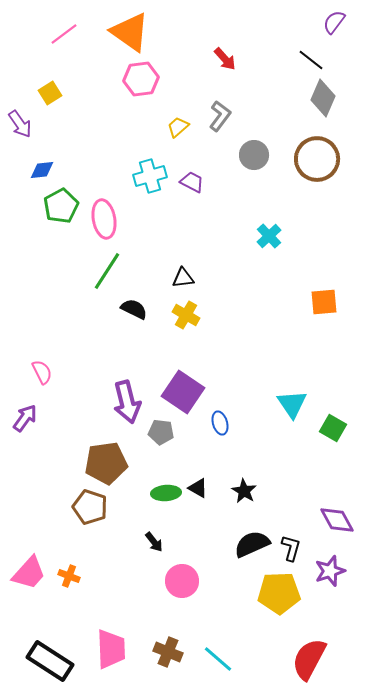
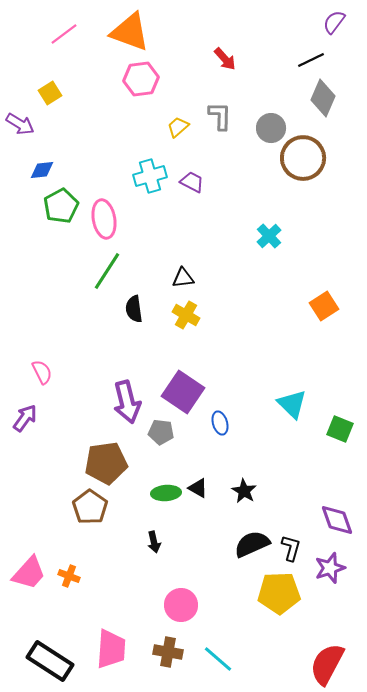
orange triangle at (130, 32): rotated 15 degrees counterclockwise
black line at (311, 60): rotated 64 degrees counterclockwise
gray L-shape at (220, 116): rotated 36 degrees counterclockwise
purple arrow at (20, 124): rotated 24 degrees counterclockwise
gray circle at (254, 155): moved 17 px right, 27 px up
brown circle at (317, 159): moved 14 px left, 1 px up
orange square at (324, 302): moved 4 px down; rotated 28 degrees counterclockwise
black semicircle at (134, 309): rotated 124 degrees counterclockwise
cyan triangle at (292, 404): rotated 12 degrees counterclockwise
green square at (333, 428): moved 7 px right, 1 px down; rotated 8 degrees counterclockwise
brown pentagon at (90, 507): rotated 16 degrees clockwise
purple diamond at (337, 520): rotated 9 degrees clockwise
black arrow at (154, 542): rotated 25 degrees clockwise
purple star at (330, 571): moved 3 px up
pink circle at (182, 581): moved 1 px left, 24 px down
pink trapezoid at (111, 649): rotated 6 degrees clockwise
brown cross at (168, 652): rotated 12 degrees counterclockwise
red semicircle at (309, 659): moved 18 px right, 5 px down
